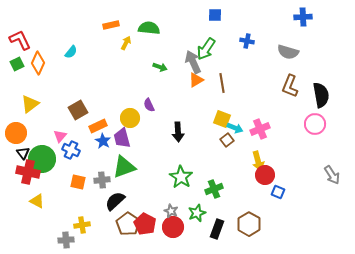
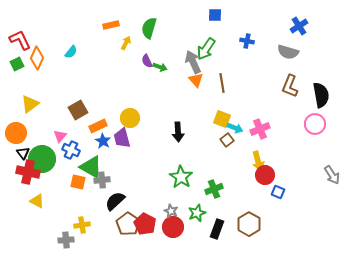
blue cross at (303, 17): moved 4 px left, 9 px down; rotated 30 degrees counterclockwise
green semicircle at (149, 28): rotated 80 degrees counterclockwise
orange diamond at (38, 63): moved 1 px left, 5 px up
orange triangle at (196, 80): rotated 42 degrees counterclockwise
purple semicircle at (149, 105): moved 2 px left, 44 px up
green triangle at (124, 167): moved 33 px left; rotated 50 degrees clockwise
